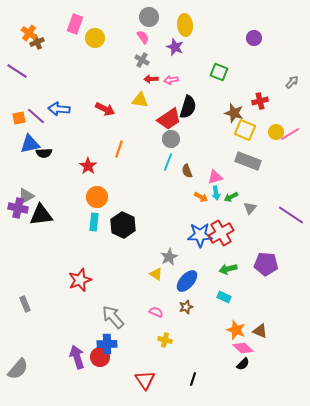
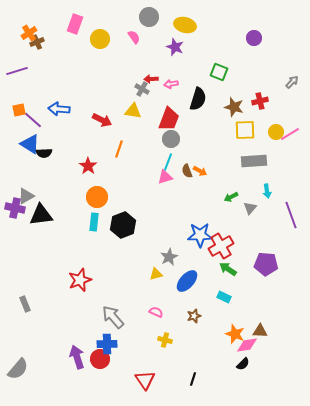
yellow ellipse at (185, 25): rotated 70 degrees counterclockwise
orange cross at (29, 33): rotated 21 degrees clockwise
pink semicircle at (143, 37): moved 9 px left
yellow circle at (95, 38): moved 5 px right, 1 px down
gray cross at (142, 60): moved 29 px down
purple line at (17, 71): rotated 50 degrees counterclockwise
pink arrow at (171, 80): moved 4 px down
yellow triangle at (140, 100): moved 7 px left, 11 px down
black semicircle at (188, 107): moved 10 px right, 8 px up
red arrow at (105, 109): moved 3 px left, 11 px down
brown star at (234, 113): moved 6 px up
purple line at (36, 116): moved 3 px left, 4 px down
orange square at (19, 118): moved 8 px up
red trapezoid at (169, 119): rotated 35 degrees counterclockwise
yellow square at (245, 130): rotated 25 degrees counterclockwise
blue triangle at (30, 144): rotated 45 degrees clockwise
gray rectangle at (248, 161): moved 6 px right; rotated 25 degrees counterclockwise
pink triangle at (215, 177): moved 50 px left
cyan arrow at (216, 193): moved 51 px right, 2 px up
orange arrow at (201, 197): moved 1 px left, 26 px up
purple cross at (18, 208): moved 3 px left
purple line at (291, 215): rotated 36 degrees clockwise
black hexagon at (123, 225): rotated 15 degrees clockwise
red cross at (221, 233): moved 13 px down
green arrow at (228, 269): rotated 48 degrees clockwise
yellow triangle at (156, 274): rotated 48 degrees counterclockwise
brown star at (186, 307): moved 8 px right, 9 px down
orange star at (236, 330): moved 1 px left, 4 px down
brown triangle at (260, 331): rotated 21 degrees counterclockwise
pink diamond at (243, 348): moved 4 px right, 3 px up; rotated 50 degrees counterclockwise
red circle at (100, 357): moved 2 px down
